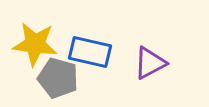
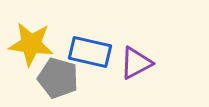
yellow star: moved 4 px left
purple triangle: moved 14 px left
